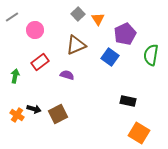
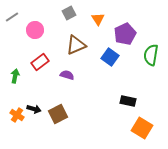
gray square: moved 9 px left, 1 px up; rotated 16 degrees clockwise
orange square: moved 3 px right, 5 px up
